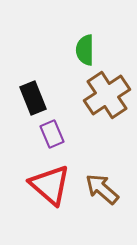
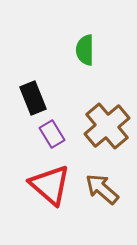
brown cross: moved 31 px down; rotated 6 degrees counterclockwise
purple rectangle: rotated 8 degrees counterclockwise
